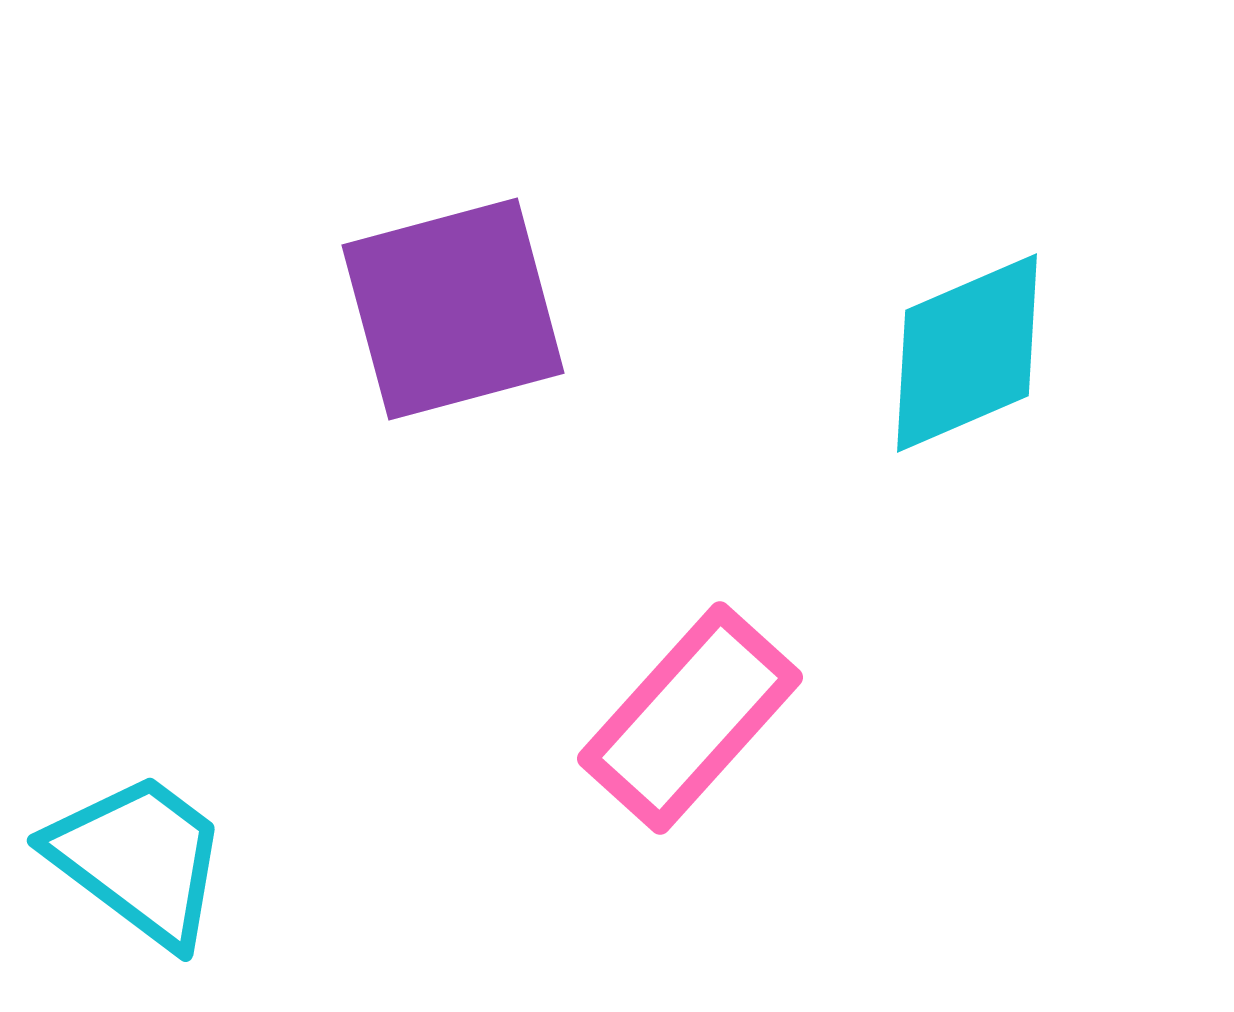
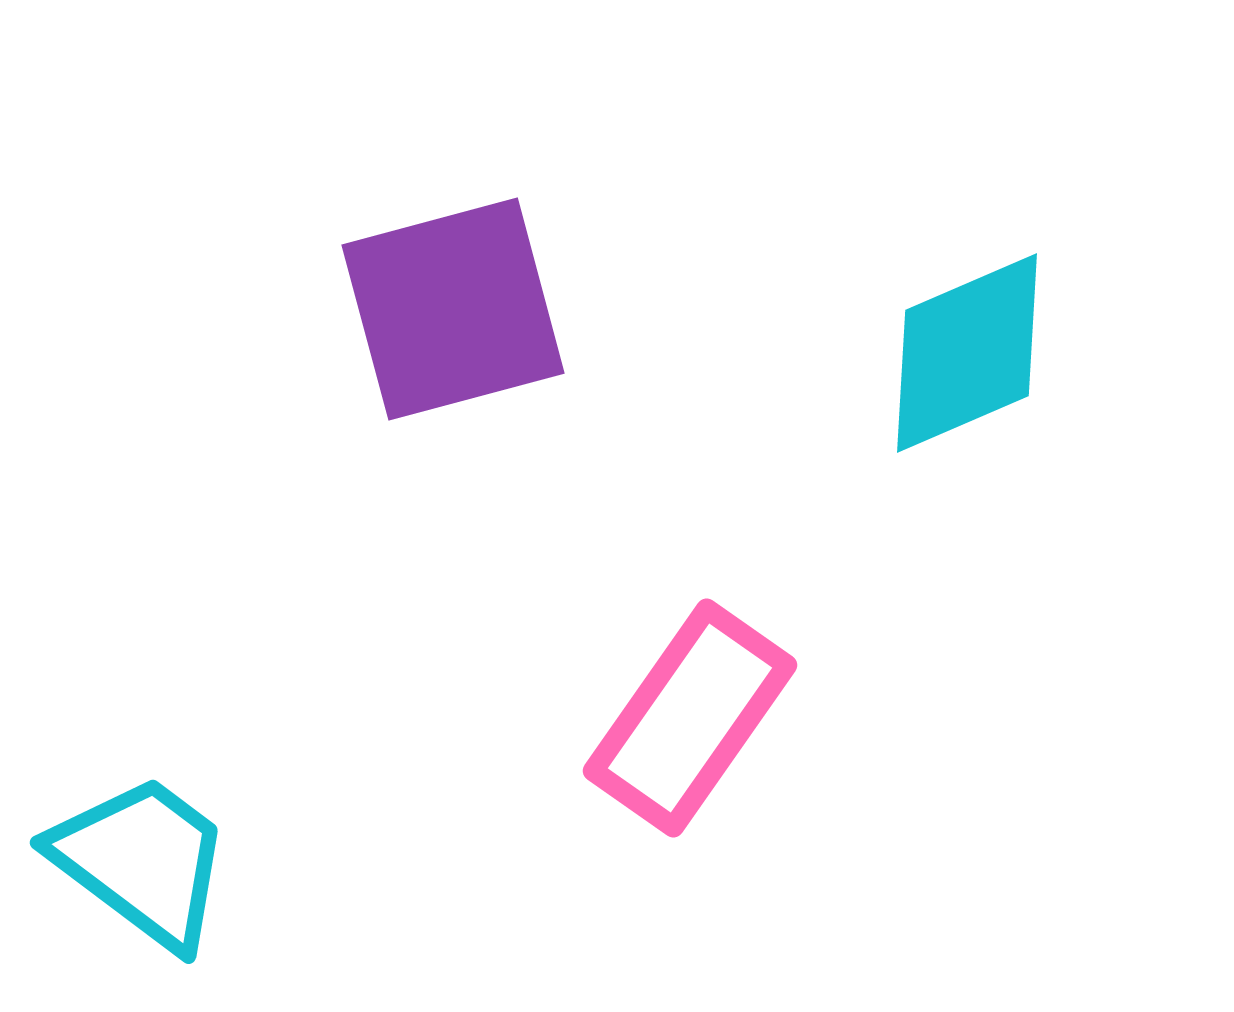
pink rectangle: rotated 7 degrees counterclockwise
cyan trapezoid: moved 3 px right, 2 px down
